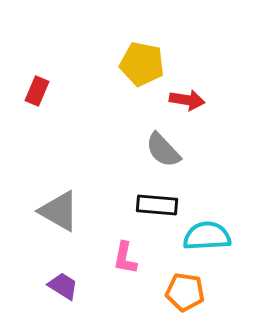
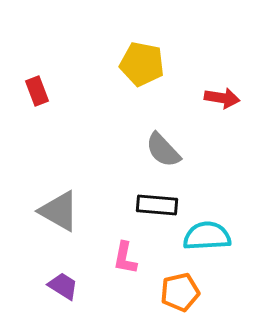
red rectangle: rotated 44 degrees counterclockwise
red arrow: moved 35 px right, 2 px up
orange pentagon: moved 5 px left; rotated 21 degrees counterclockwise
